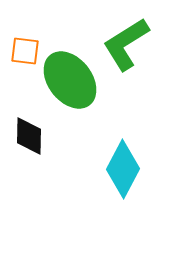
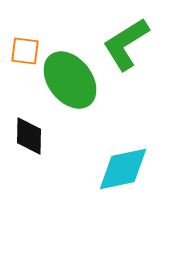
cyan diamond: rotated 50 degrees clockwise
